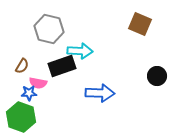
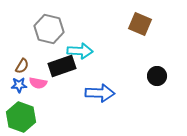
blue star: moved 10 px left, 8 px up
